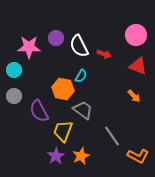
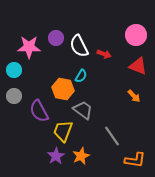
orange L-shape: moved 3 px left, 4 px down; rotated 20 degrees counterclockwise
